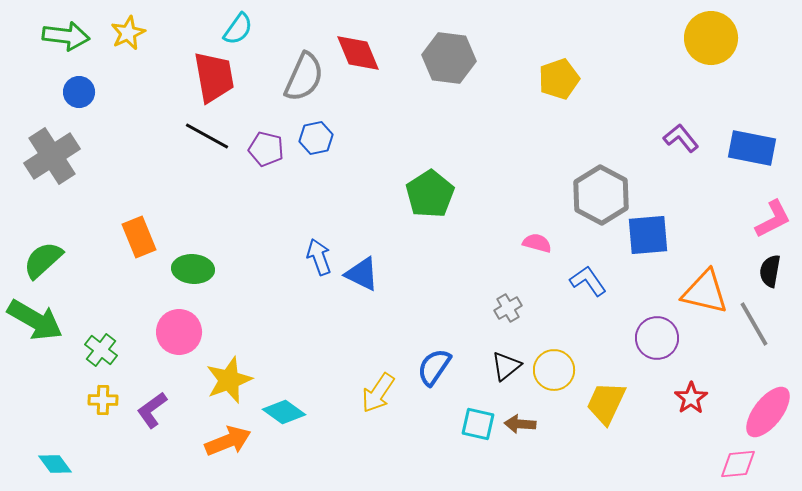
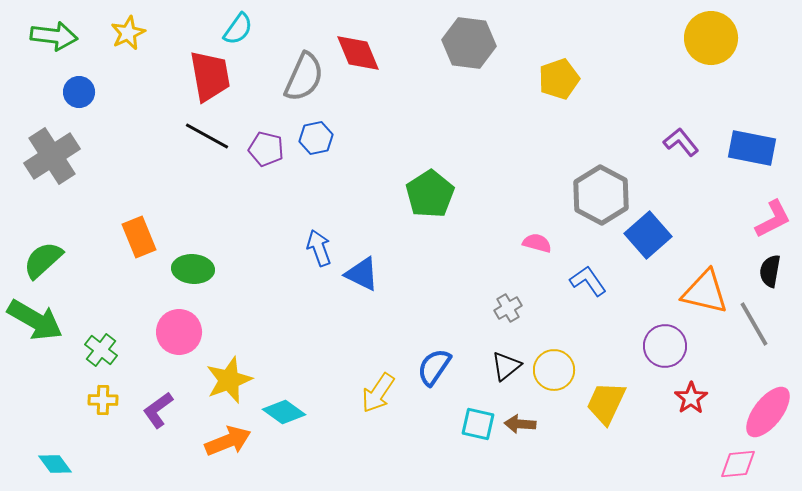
green arrow at (66, 36): moved 12 px left
gray hexagon at (449, 58): moved 20 px right, 15 px up
red trapezoid at (214, 77): moved 4 px left, 1 px up
purple L-shape at (681, 138): moved 4 px down
blue square at (648, 235): rotated 36 degrees counterclockwise
blue arrow at (319, 257): moved 9 px up
purple circle at (657, 338): moved 8 px right, 8 px down
purple L-shape at (152, 410): moved 6 px right
